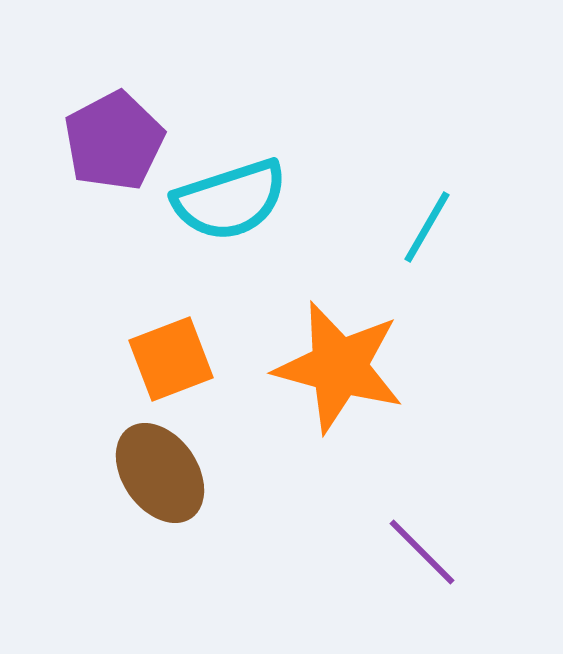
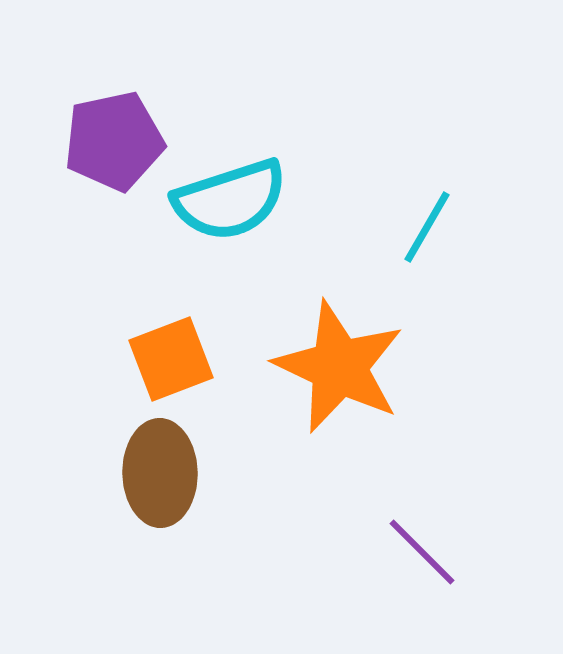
purple pentagon: rotated 16 degrees clockwise
orange star: rotated 10 degrees clockwise
brown ellipse: rotated 34 degrees clockwise
